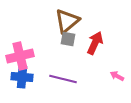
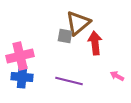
brown triangle: moved 11 px right, 2 px down
gray square: moved 3 px left, 3 px up
red arrow: rotated 30 degrees counterclockwise
purple line: moved 6 px right, 2 px down
